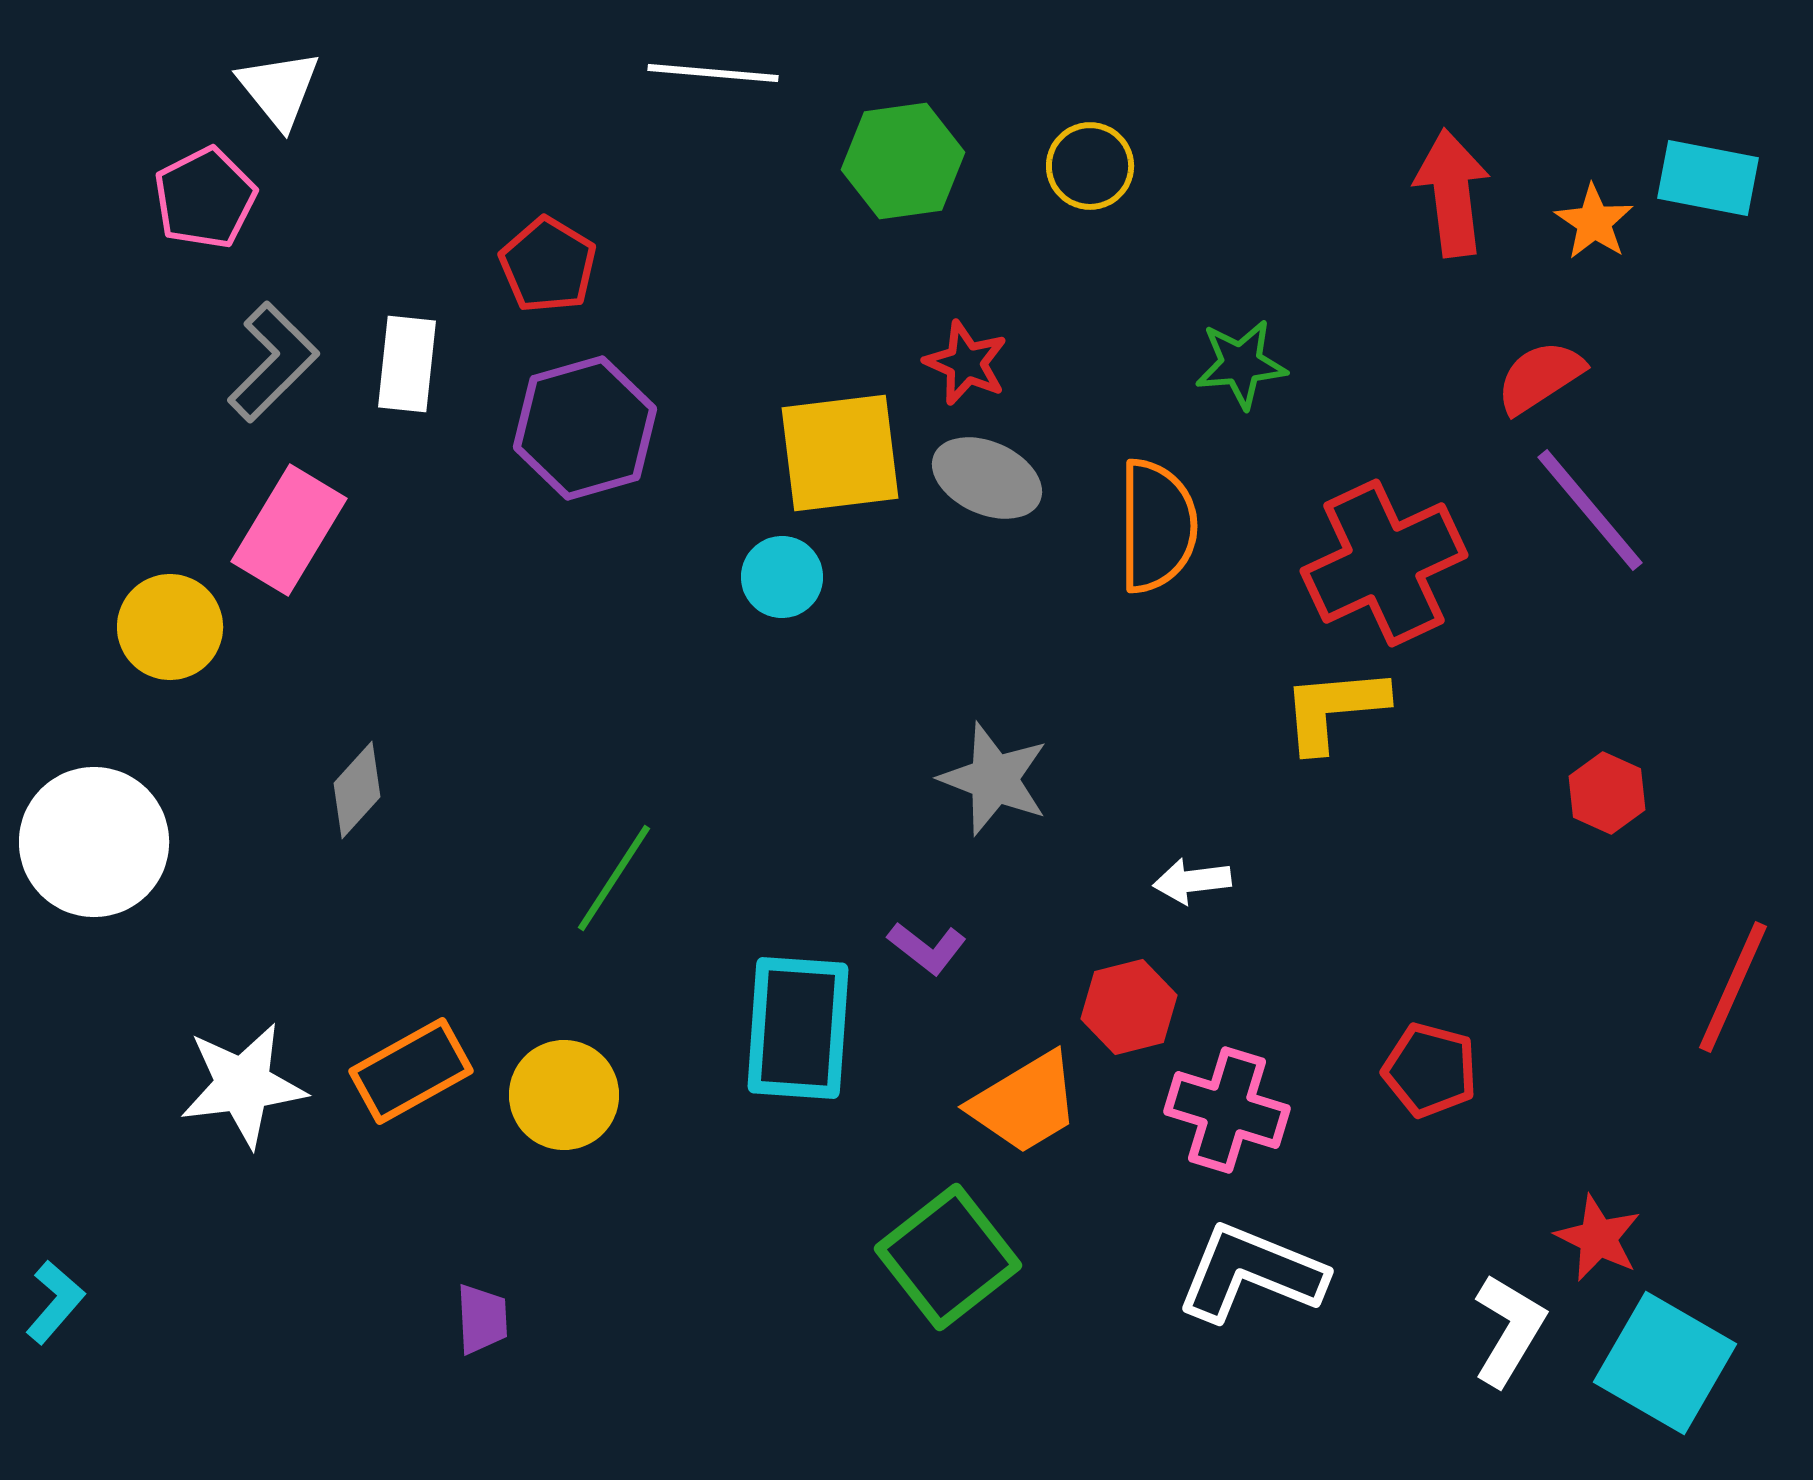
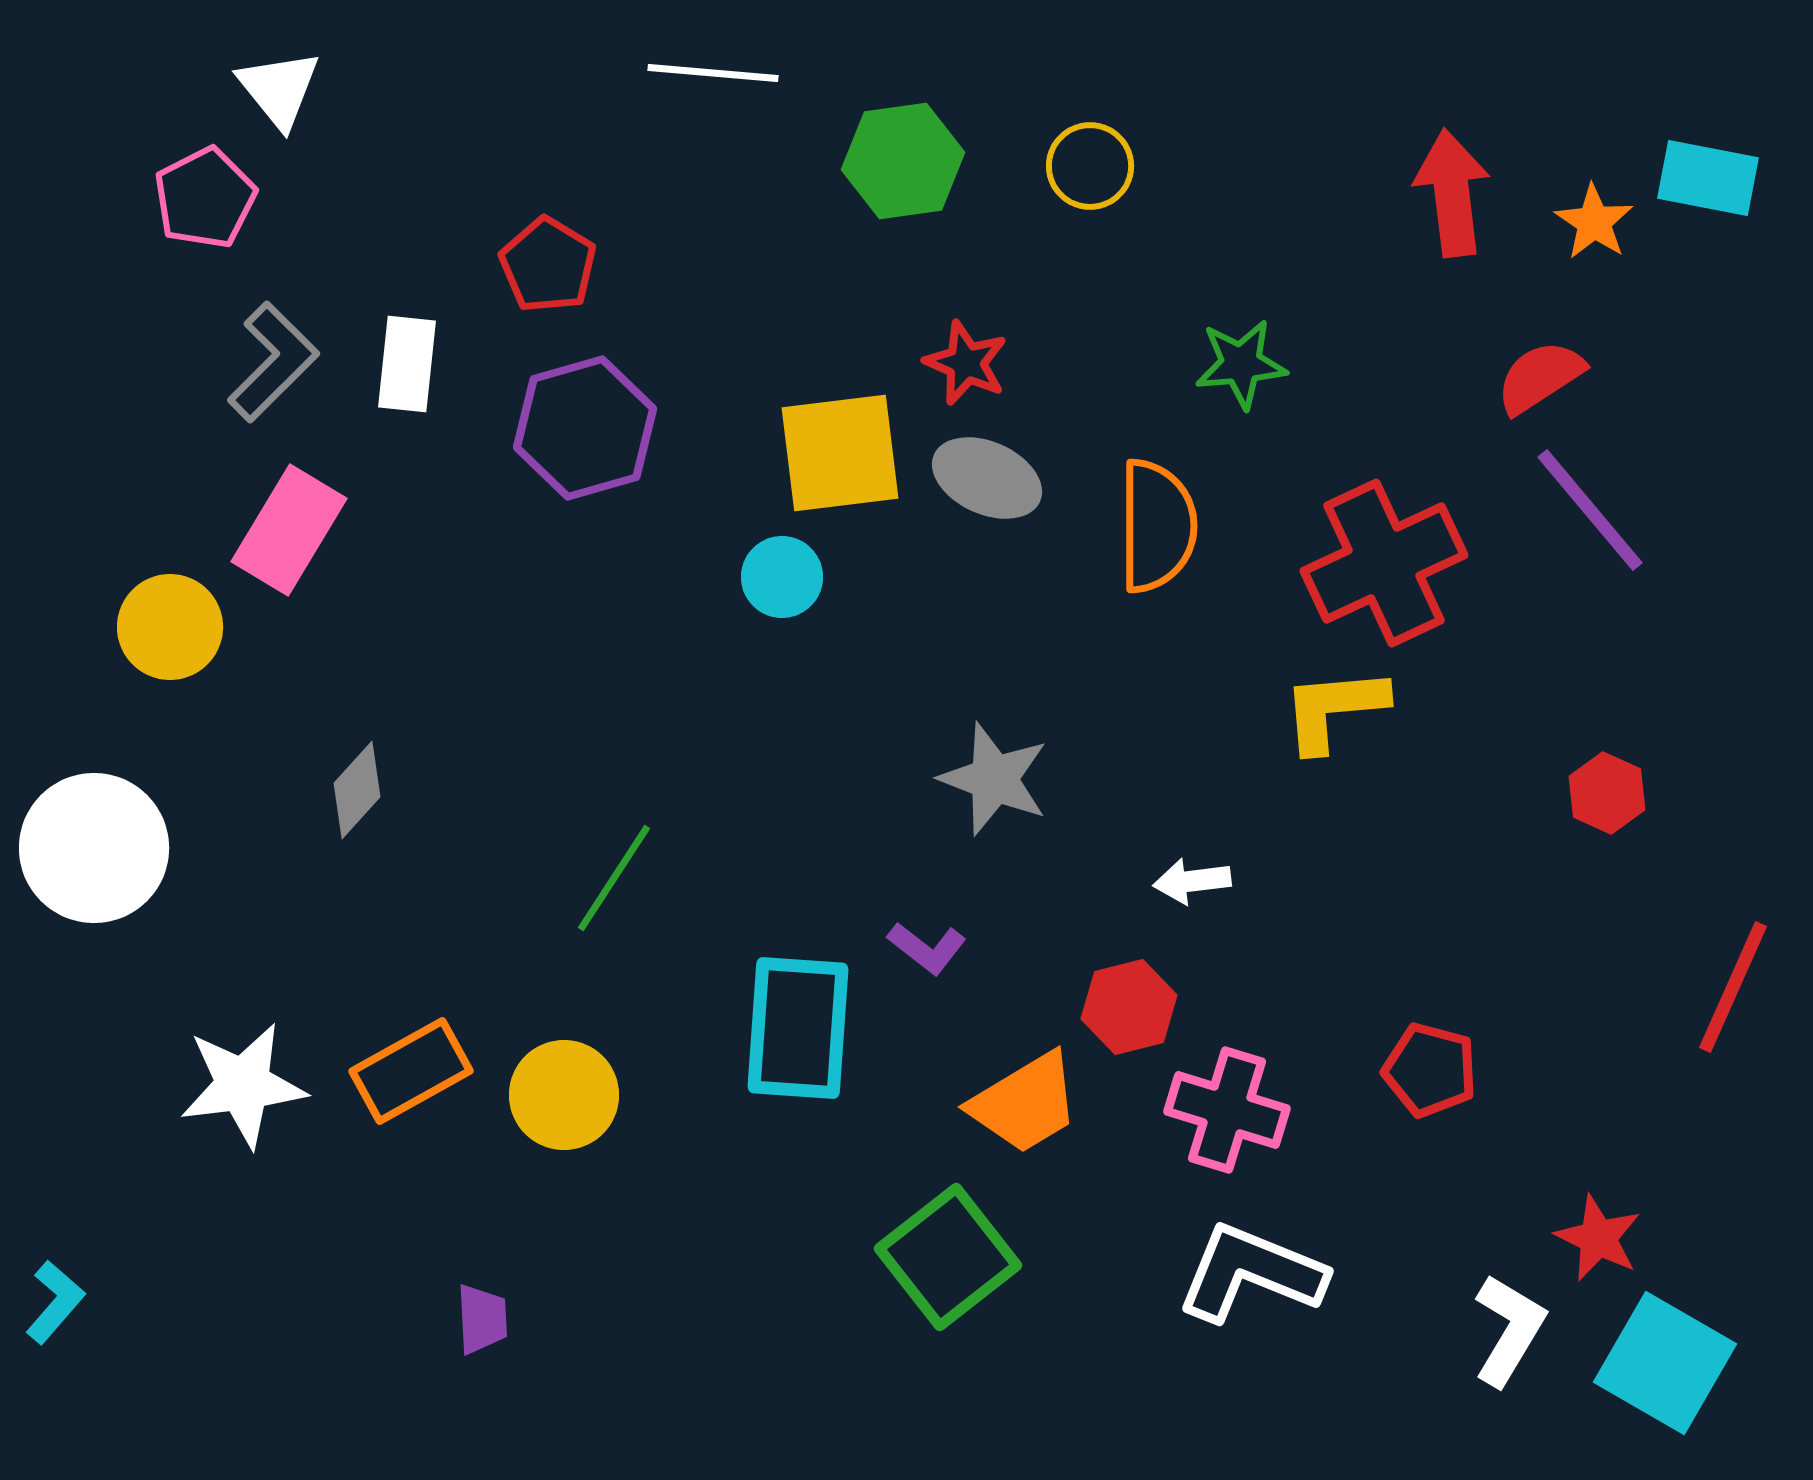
white circle at (94, 842): moved 6 px down
